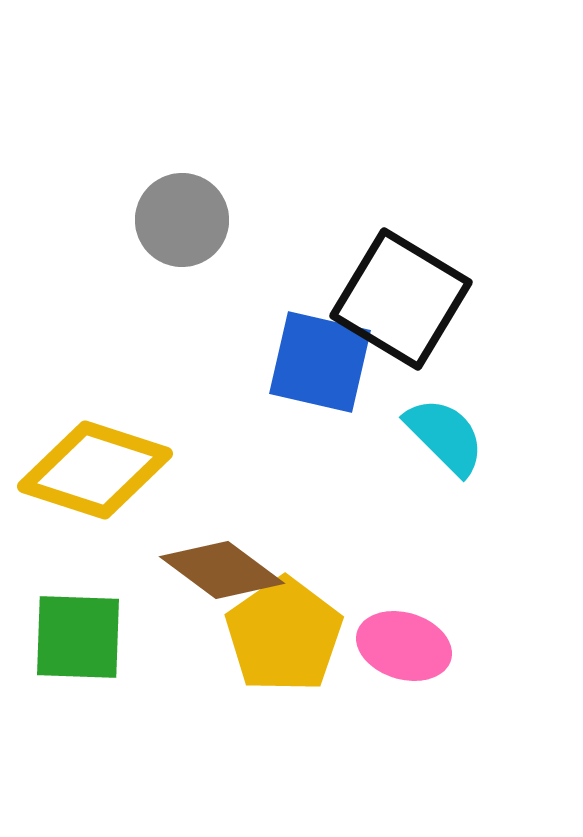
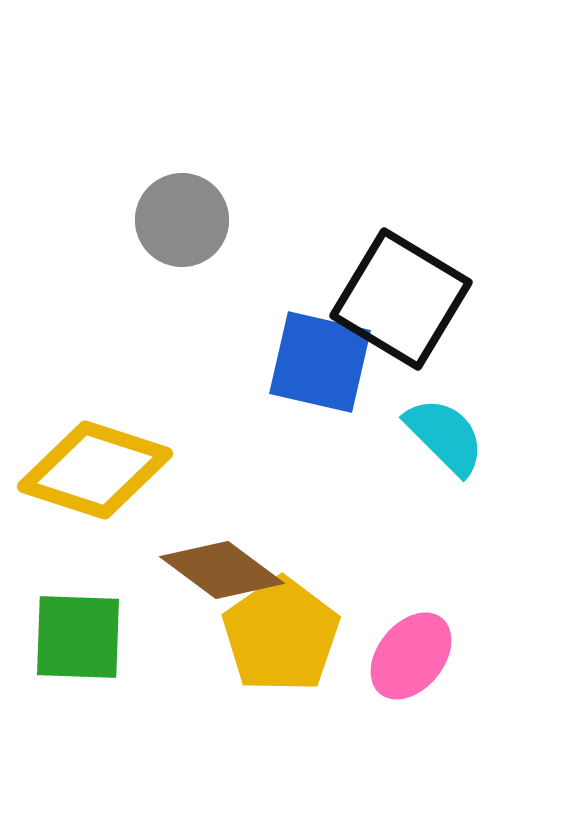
yellow pentagon: moved 3 px left
pink ellipse: moved 7 px right, 10 px down; rotated 68 degrees counterclockwise
